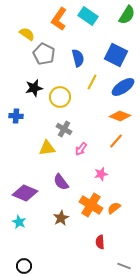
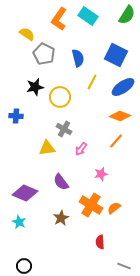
black star: moved 1 px right, 1 px up
